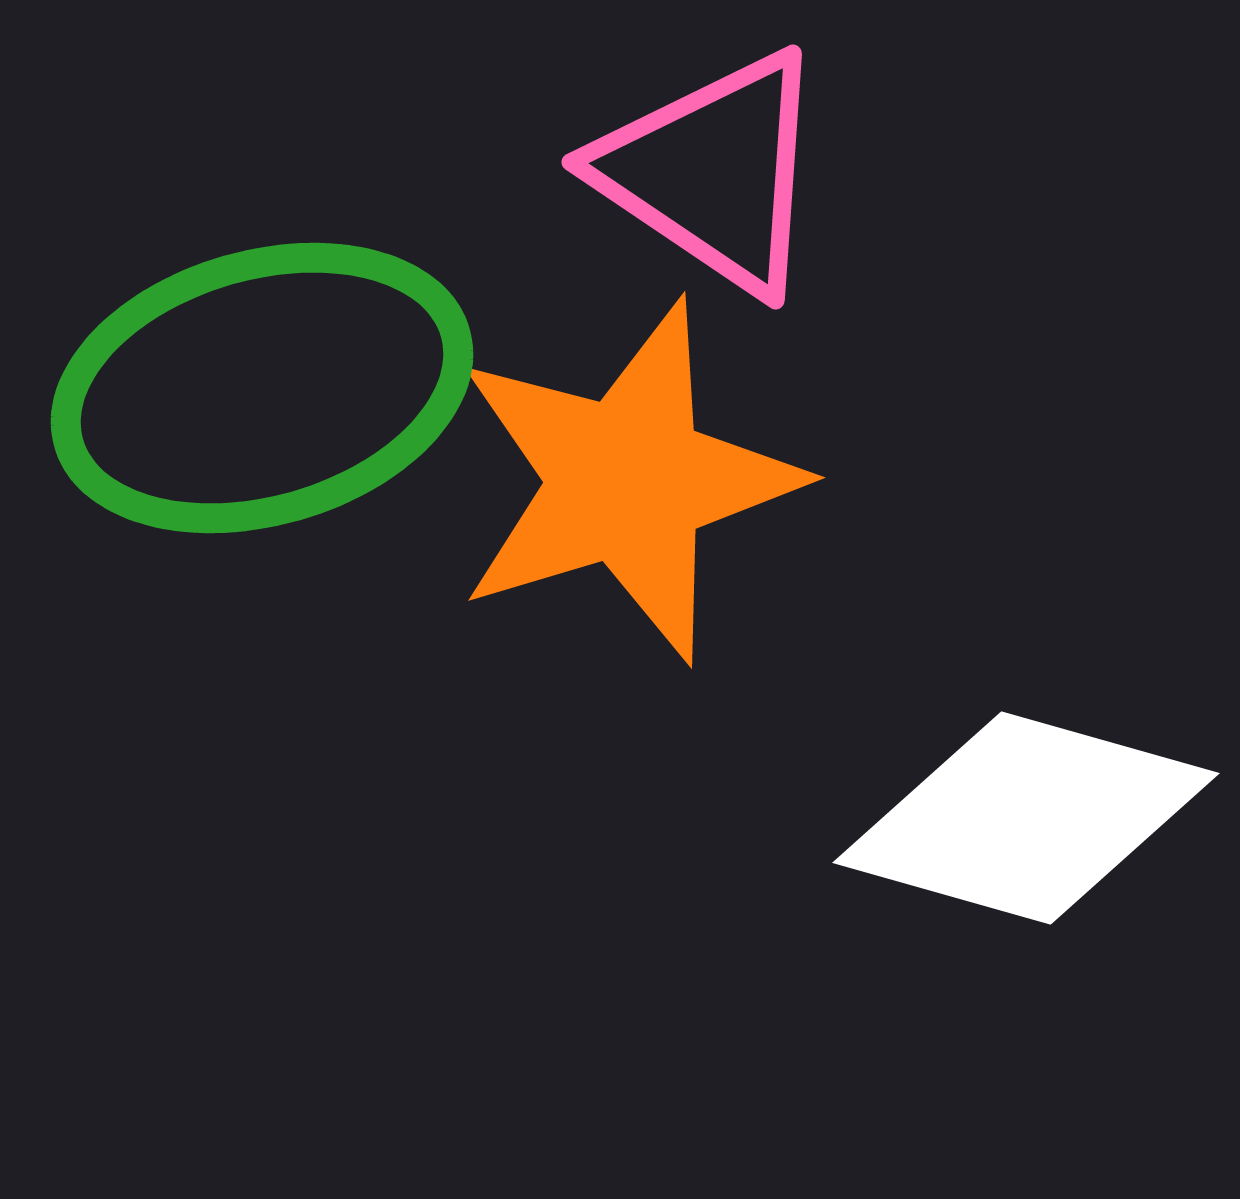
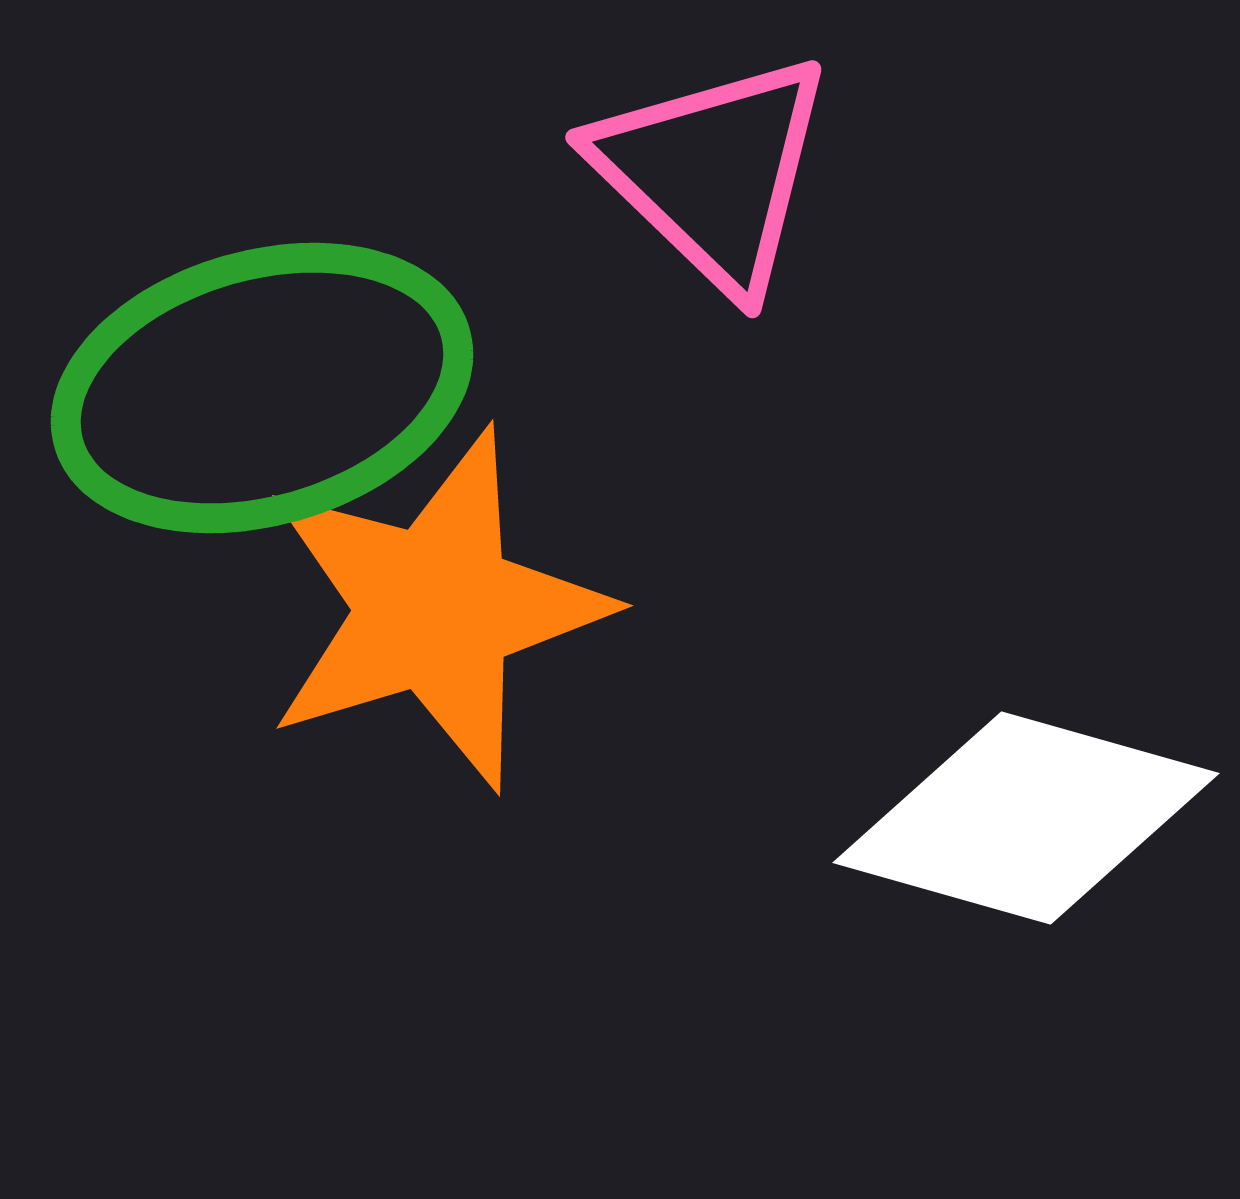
pink triangle: rotated 10 degrees clockwise
orange star: moved 192 px left, 128 px down
